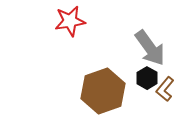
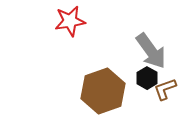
gray arrow: moved 1 px right, 3 px down
brown L-shape: rotated 30 degrees clockwise
